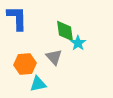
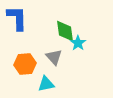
cyan triangle: moved 8 px right
